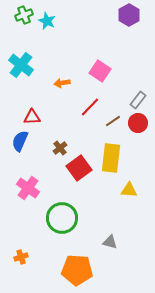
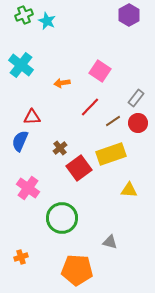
gray rectangle: moved 2 px left, 2 px up
yellow rectangle: moved 4 px up; rotated 64 degrees clockwise
